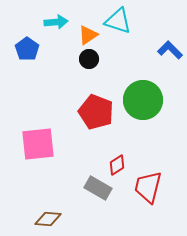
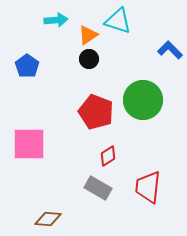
cyan arrow: moved 2 px up
blue pentagon: moved 17 px down
pink square: moved 9 px left; rotated 6 degrees clockwise
red diamond: moved 9 px left, 9 px up
red trapezoid: rotated 8 degrees counterclockwise
